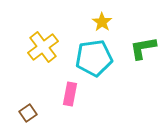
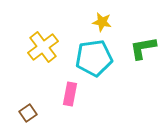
yellow star: rotated 24 degrees counterclockwise
